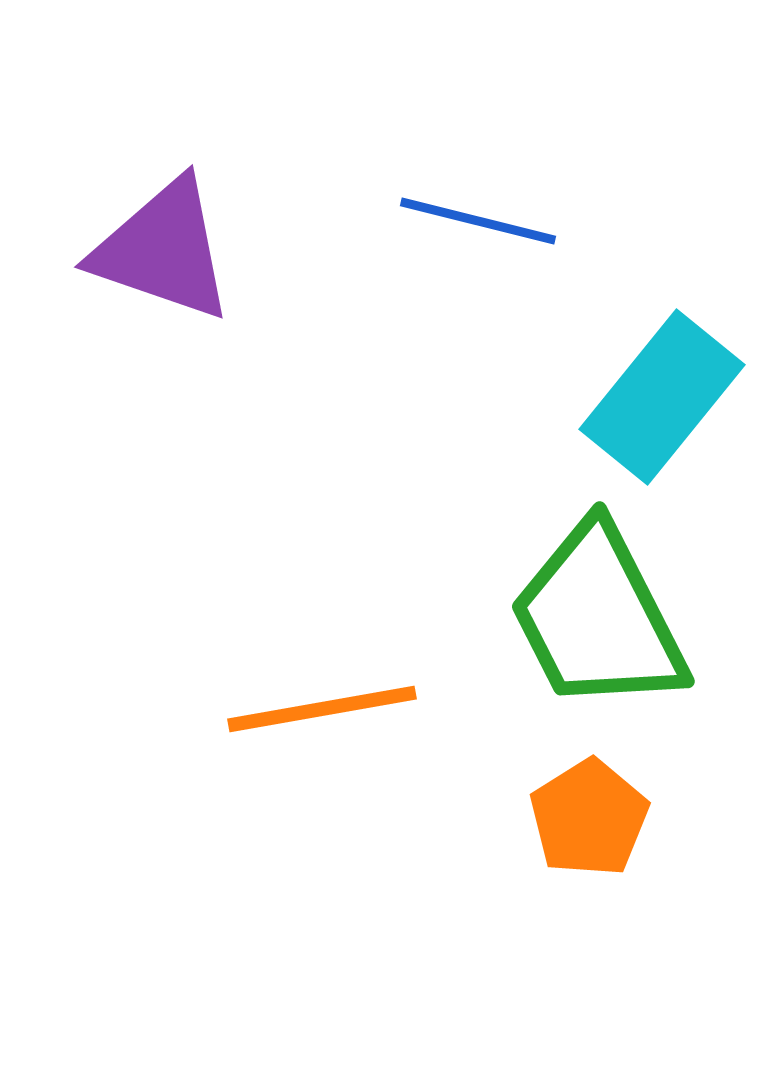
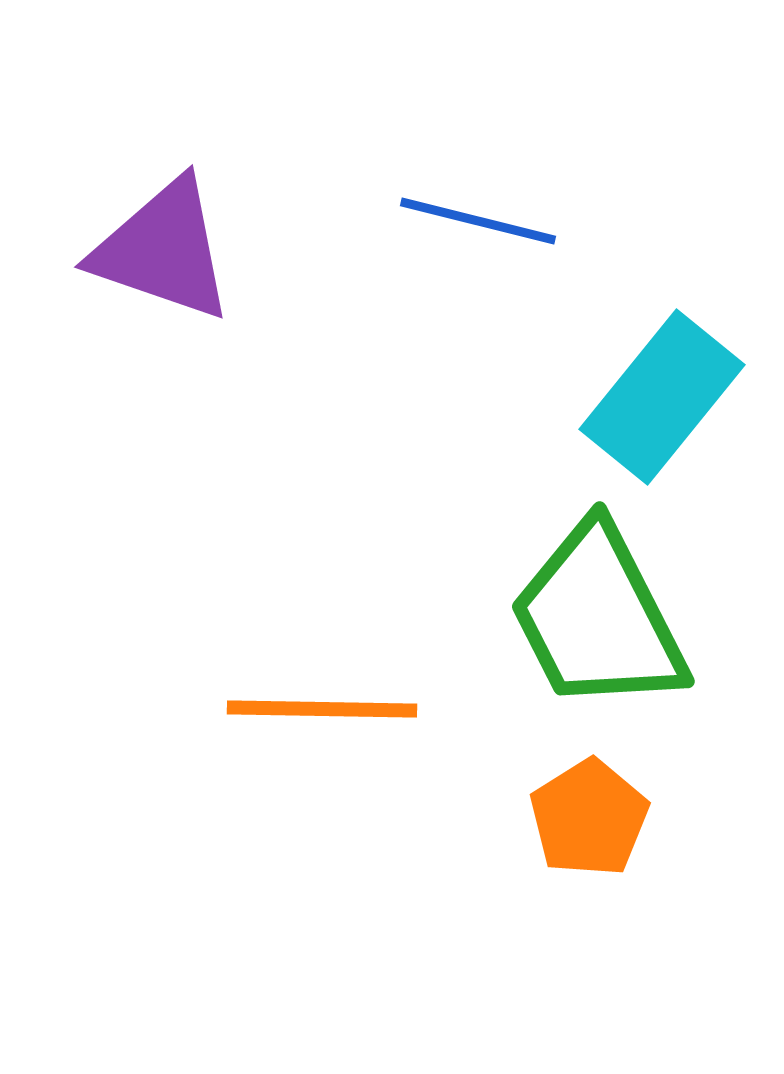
orange line: rotated 11 degrees clockwise
